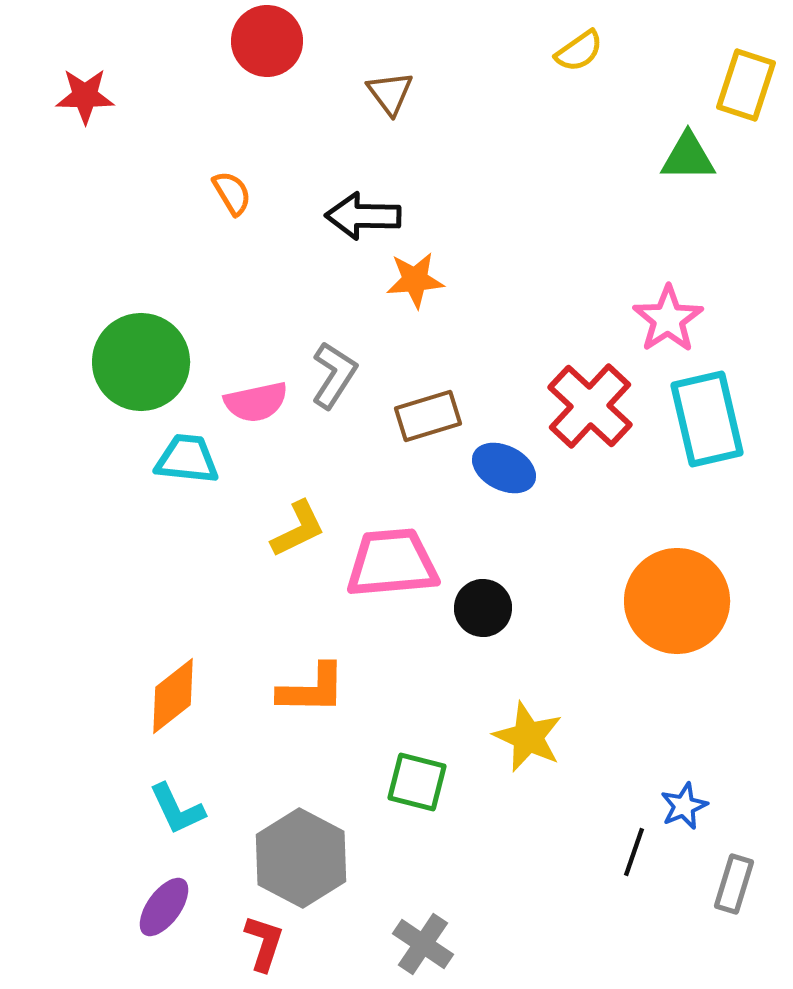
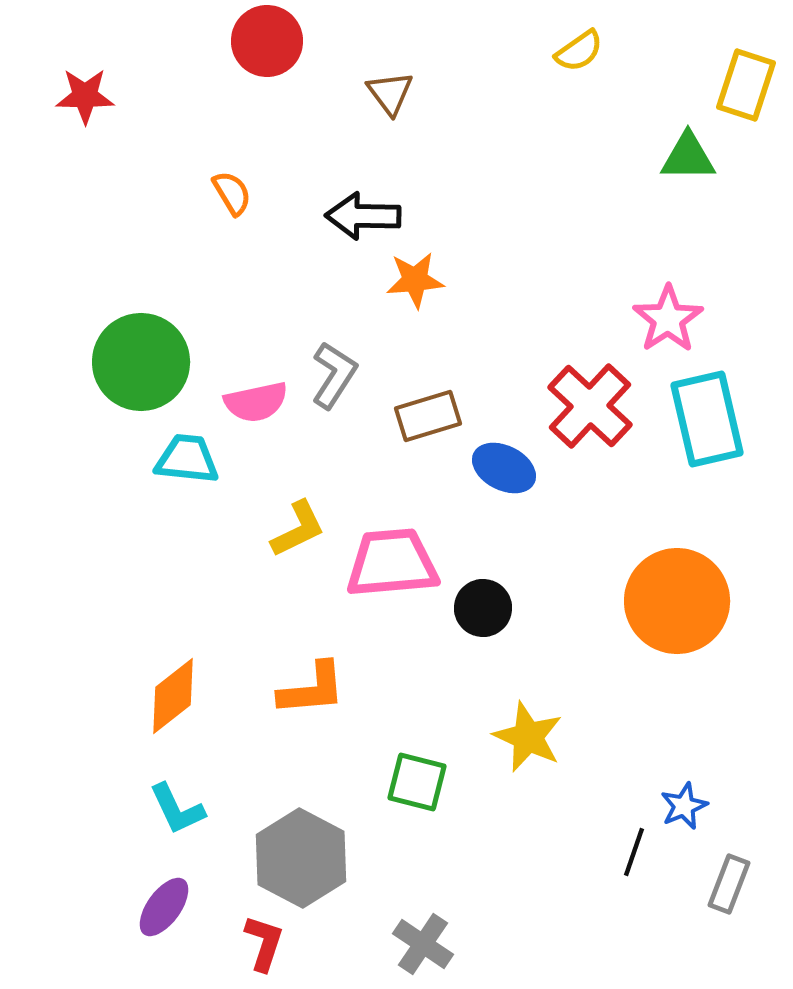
orange L-shape: rotated 6 degrees counterclockwise
gray rectangle: moved 5 px left; rotated 4 degrees clockwise
